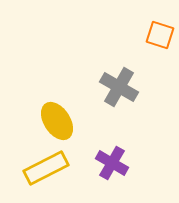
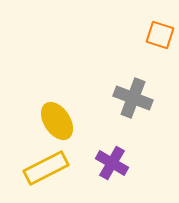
gray cross: moved 14 px right, 11 px down; rotated 9 degrees counterclockwise
